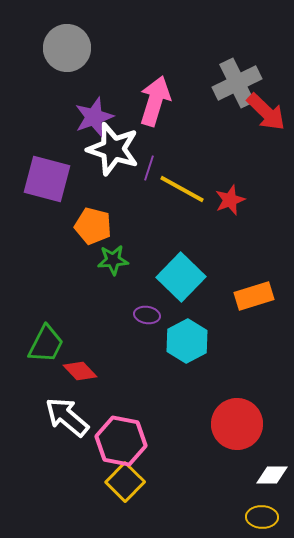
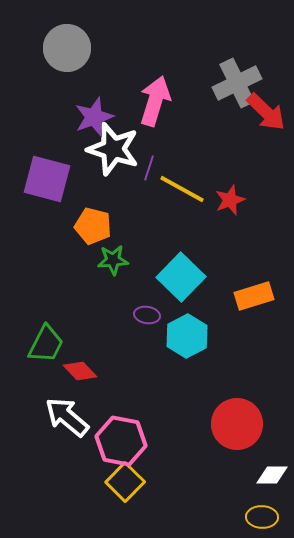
cyan hexagon: moved 5 px up
